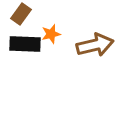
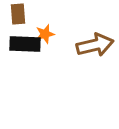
brown rectangle: moved 3 px left; rotated 40 degrees counterclockwise
orange star: moved 6 px left
